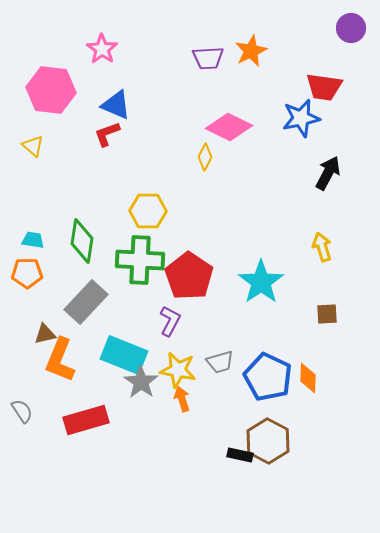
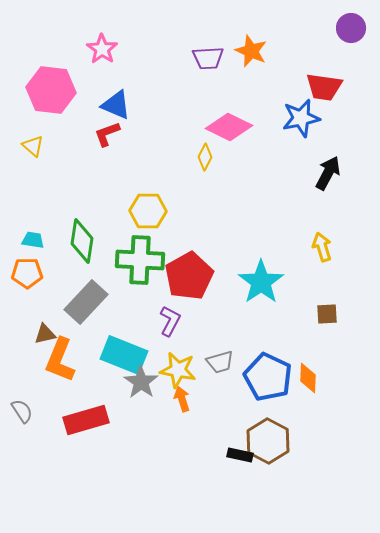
orange star: rotated 24 degrees counterclockwise
red pentagon: rotated 9 degrees clockwise
